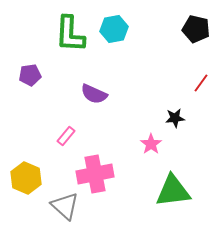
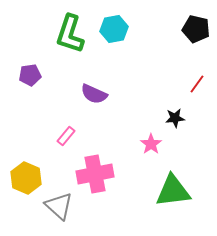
green L-shape: rotated 15 degrees clockwise
red line: moved 4 px left, 1 px down
gray triangle: moved 6 px left
